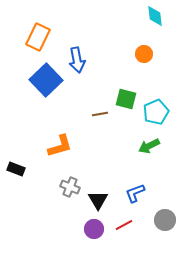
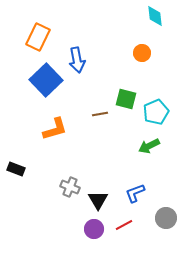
orange circle: moved 2 px left, 1 px up
orange L-shape: moved 5 px left, 17 px up
gray circle: moved 1 px right, 2 px up
